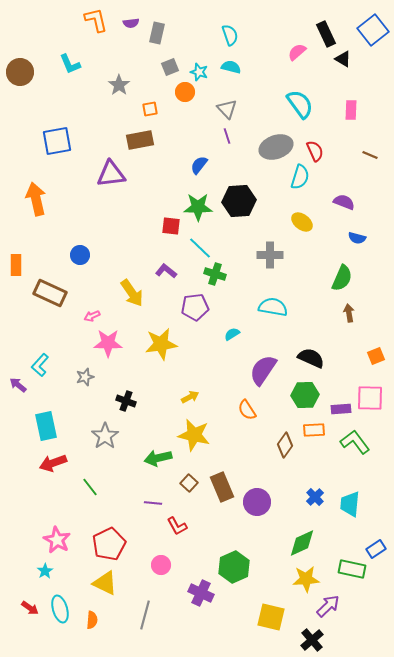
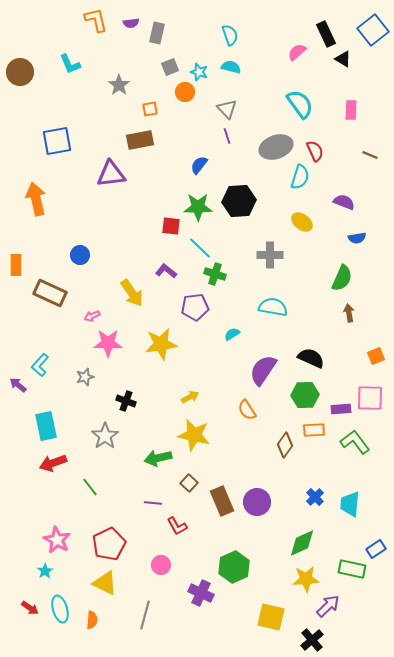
blue semicircle at (357, 238): rotated 24 degrees counterclockwise
brown rectangle at (222, 487): moved 14 px down
